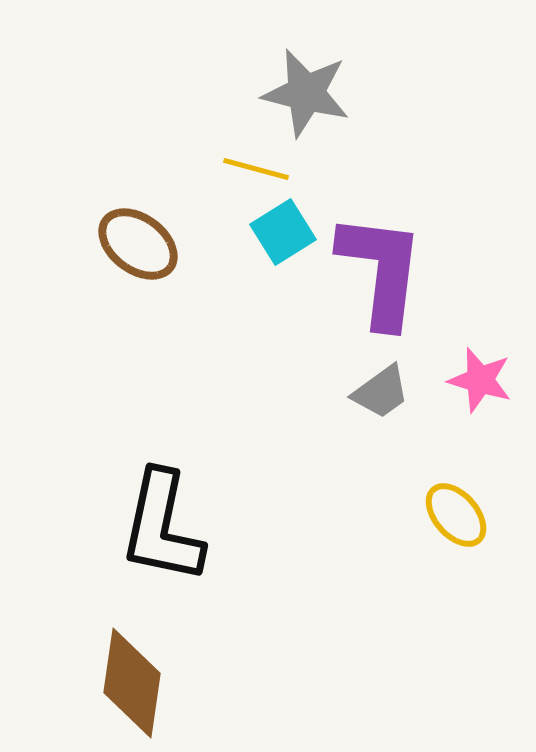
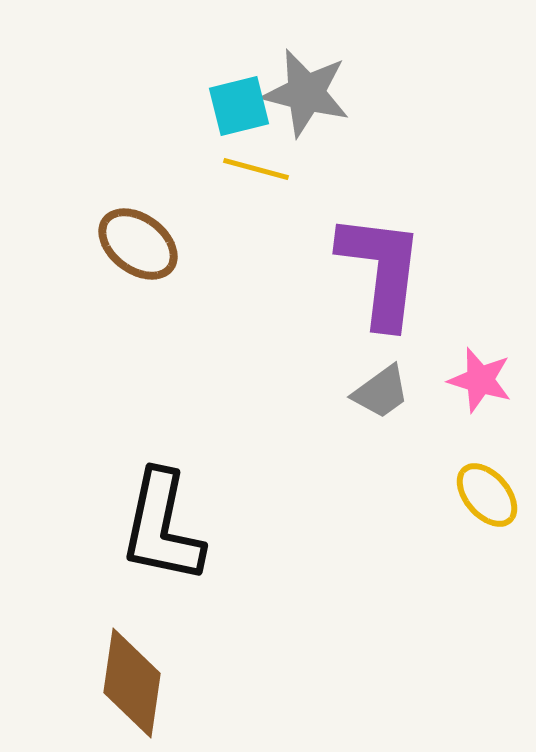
cyan square: moved 44 px left, 126 px up; rotated 18 degrees clockwise
yellow ellipse: moved 31 px right, 20 px up
